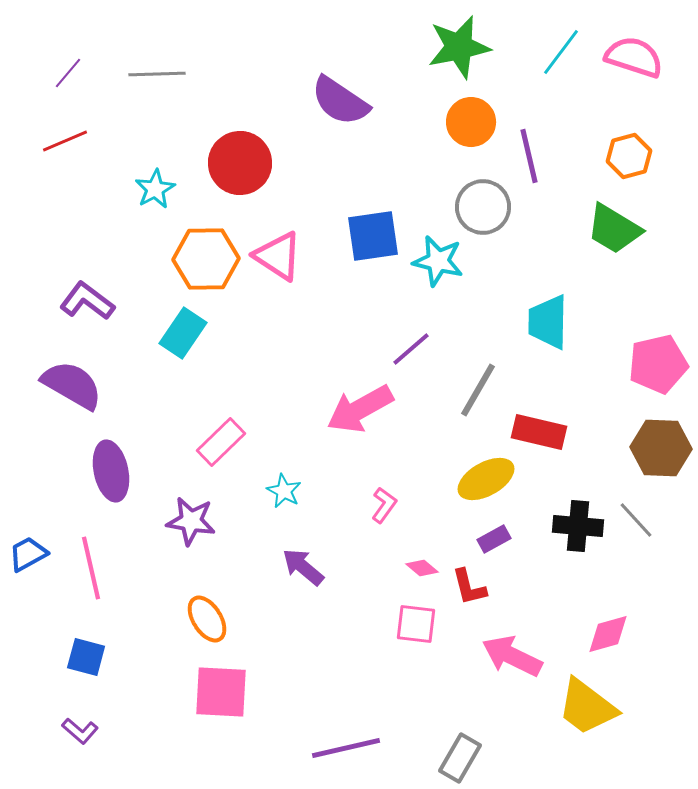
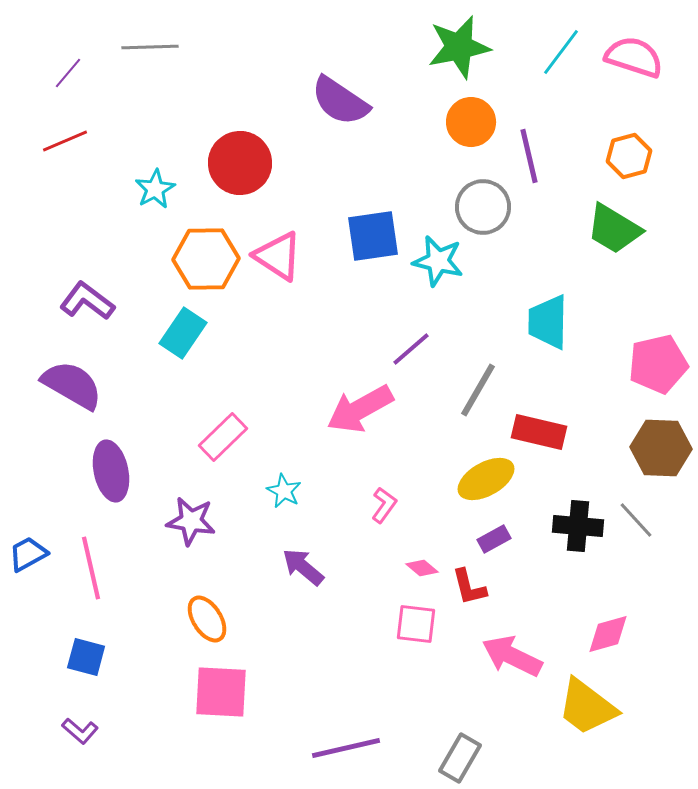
gray line at (157, 74): moved 7 px left, 27 px up
pink rectangle at (221, 442): moved 2 px right, 5 px up
